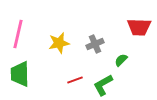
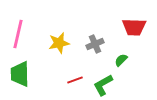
red trapezoid: moved 5 px left
